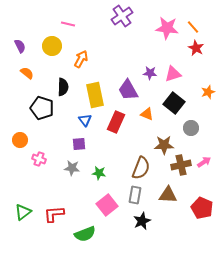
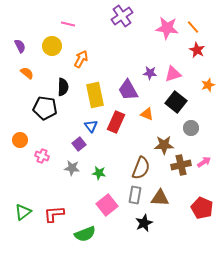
red star: moved 1 px right, 2 px down
orange star: moved 7 px up
black square: moved 2 px right, 1 px up
black pentagon: moved 3 px right; rotated 10 degrees counterclockwise
blue triangle: moved 6 px right, 6 px down
purple square: rotated 32 degrees counterclockwise
pink cross: moved 3 px right, 3 px up
brown triangle: moved 8 px left, 3 px down
black star: moved 2 px right, 2 px down
